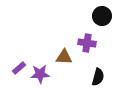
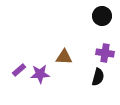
purple cross: moved 18 px right, 10 px down
purple rectangle: moved 2 px down
